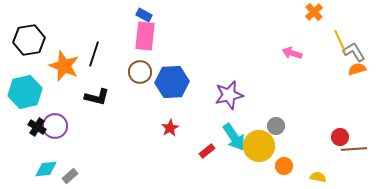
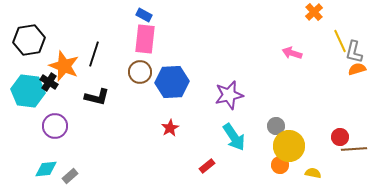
pink rectangle: moved 3 px down
gray L-shape: rotated 135 degrees counterclockwise
cyan hexagon: moved 3 px right, 1 px up; rotated 20 degrees clockwise
black cross: moved 12 px right, 45 px up
yellow circle: moved 30 px right
red rectangle: moved 15 px down
orange circle: moved 4 px left, 1 px up
yellow semicircle: moved 5 px left, 4 px up
